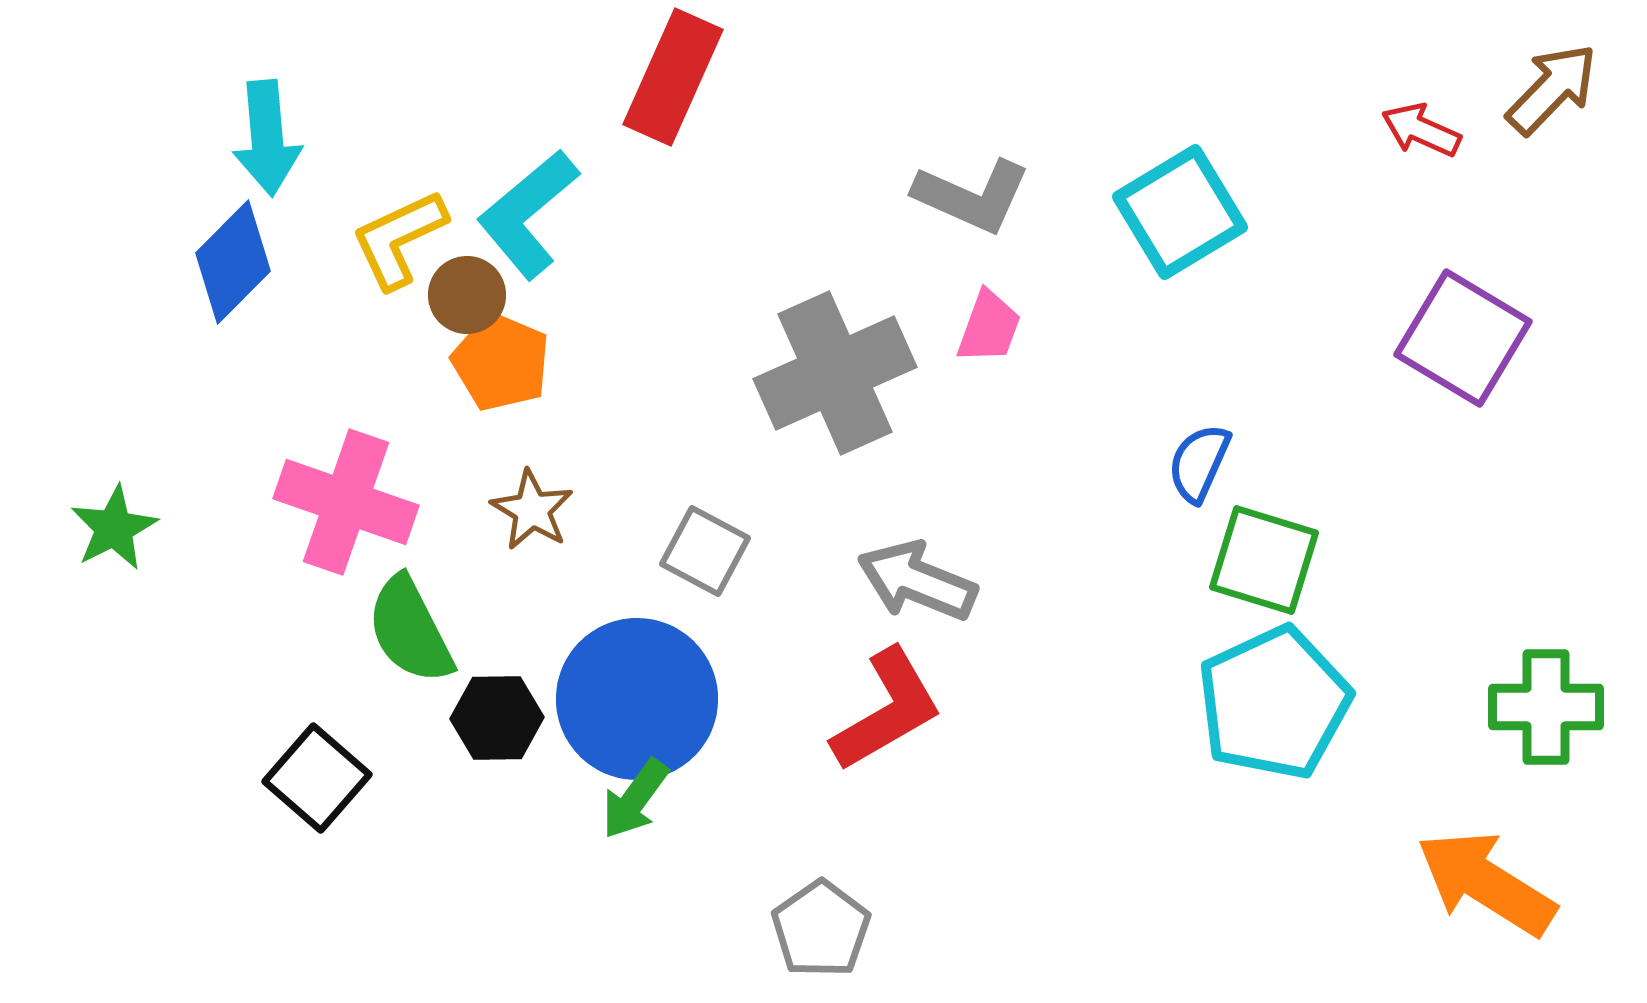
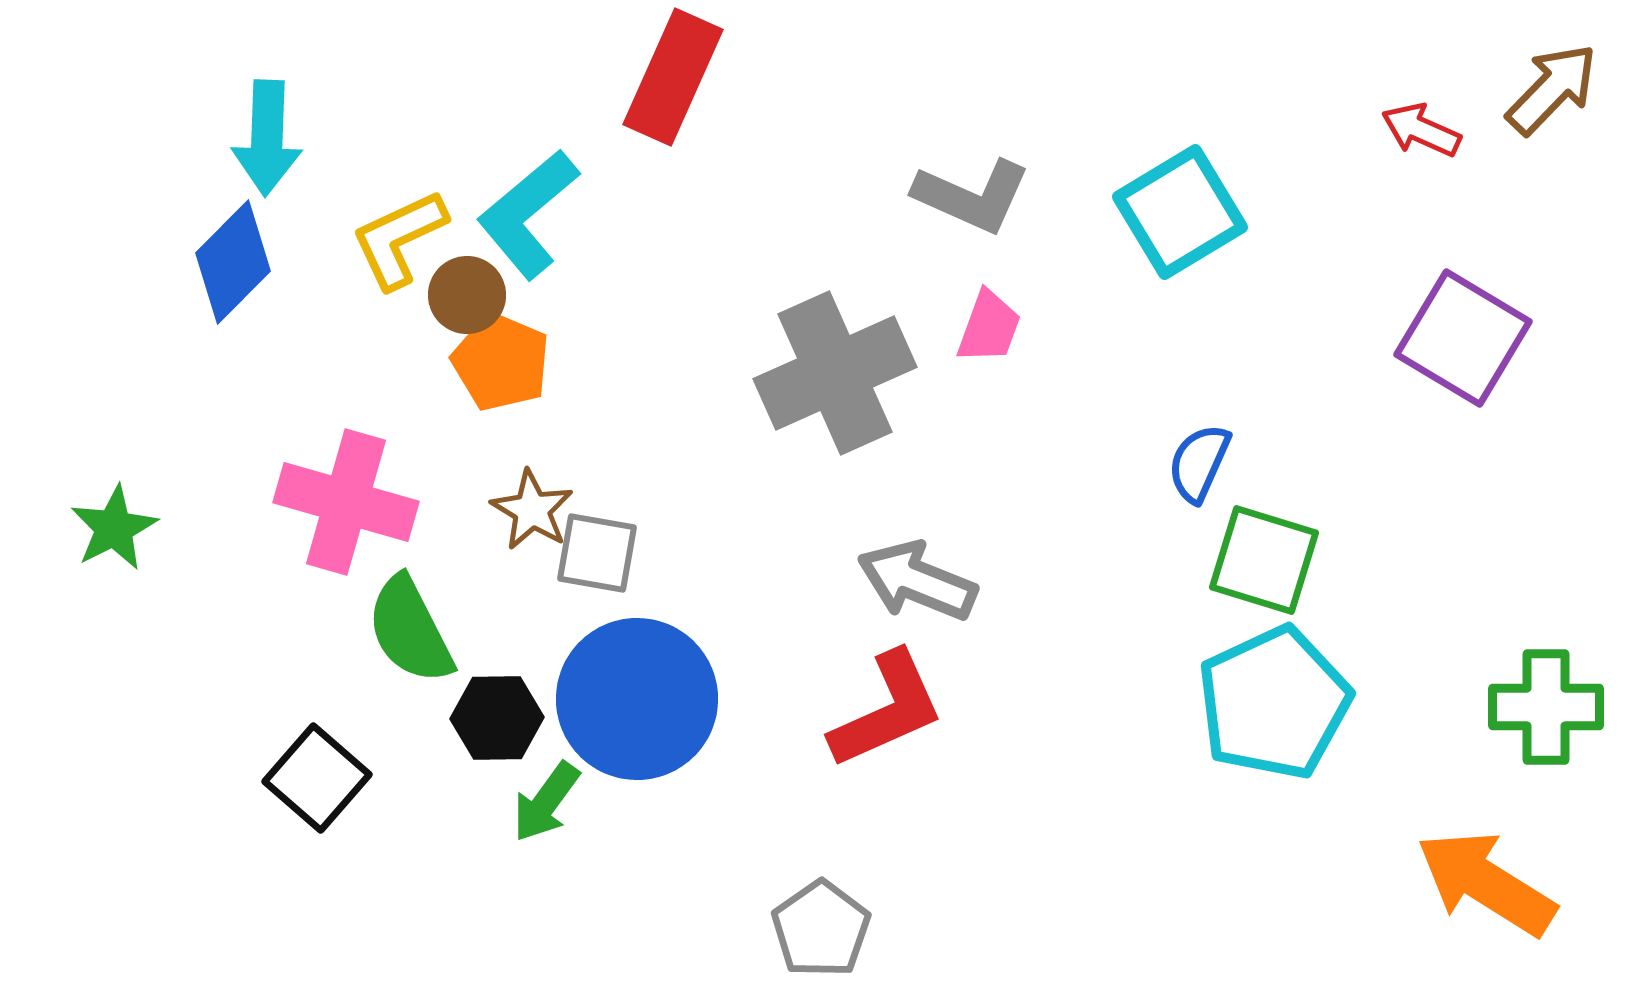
cyan arrow: rotated 7 degrees clockwise
pink cross: rotated 3 degrees counterclockwise
gray square: moved 108 px left, 2 px down; rotated 18 degrees counterclockwise
red L-shape: rotated 6 degrees clockwise
green arrow: moved 89 px left, 3 px down
